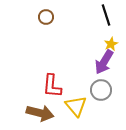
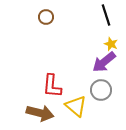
yellow star: rotated 24 degrees counterclockwise
purple arrow: rotated 20 degrees clockwise
yellow triangle: rotated 10 degrees counterclockwise
